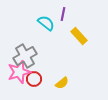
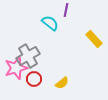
purple line: moved 3 px right, 4 px up
cyan semicircle: moved 4 px right
yellow rectangle: moved 15 px right, 3 px down
gray cross: moved 3 px right
pink star: moved 3 px left, 4 px up
